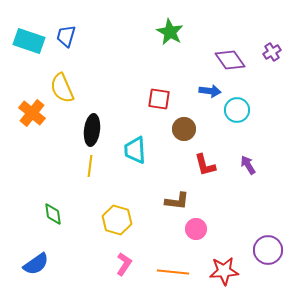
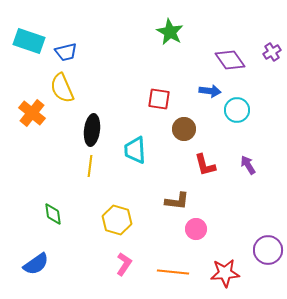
blue trapezoid: moved 16 px down; rotated 120 degrees counterclockwise
red star: moved 1 px right, 2 px down
